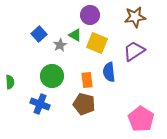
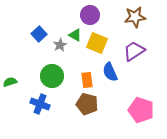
blue semicircle: moved 1 px right; rotated 18 degrees counterclockwise
green semicircle: rotated 104 degrees counterclockwise
brown pentagon: moved 3 px right
pink pentagon: moved 9 px up; rotated 15 degrees counterclockwise
